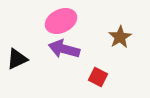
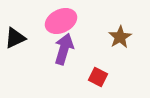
purple arrow: rotated 92 degrees clockwise
black triangle: moved 2 px left, 21 px up
